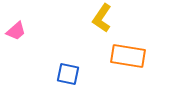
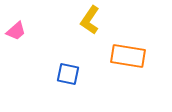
yellow L-shape: moved 12 px left, 2 px down
